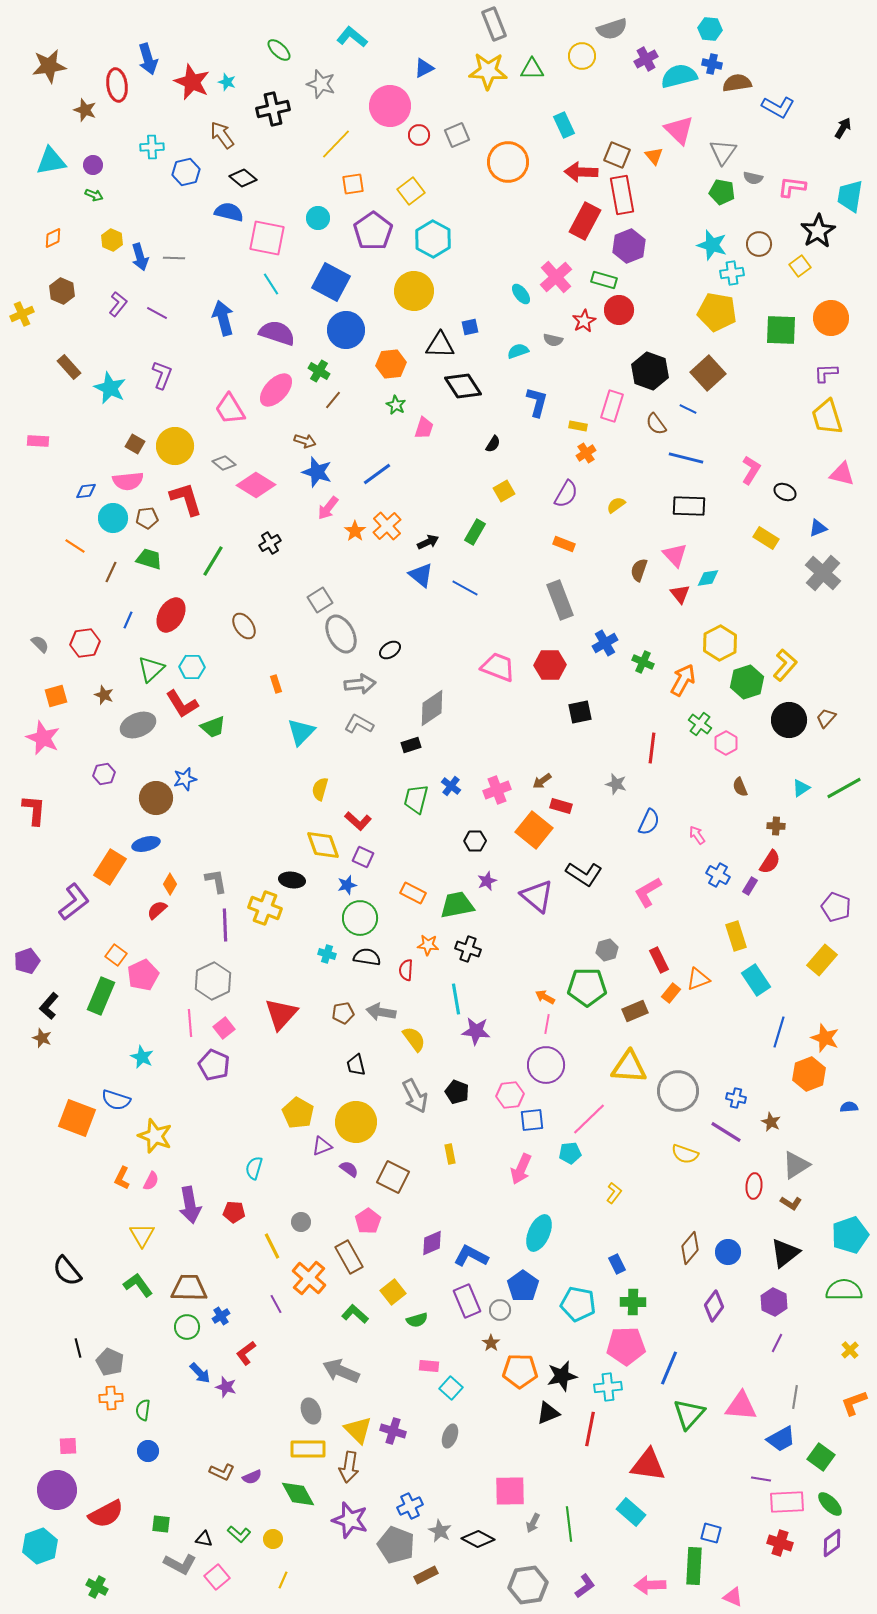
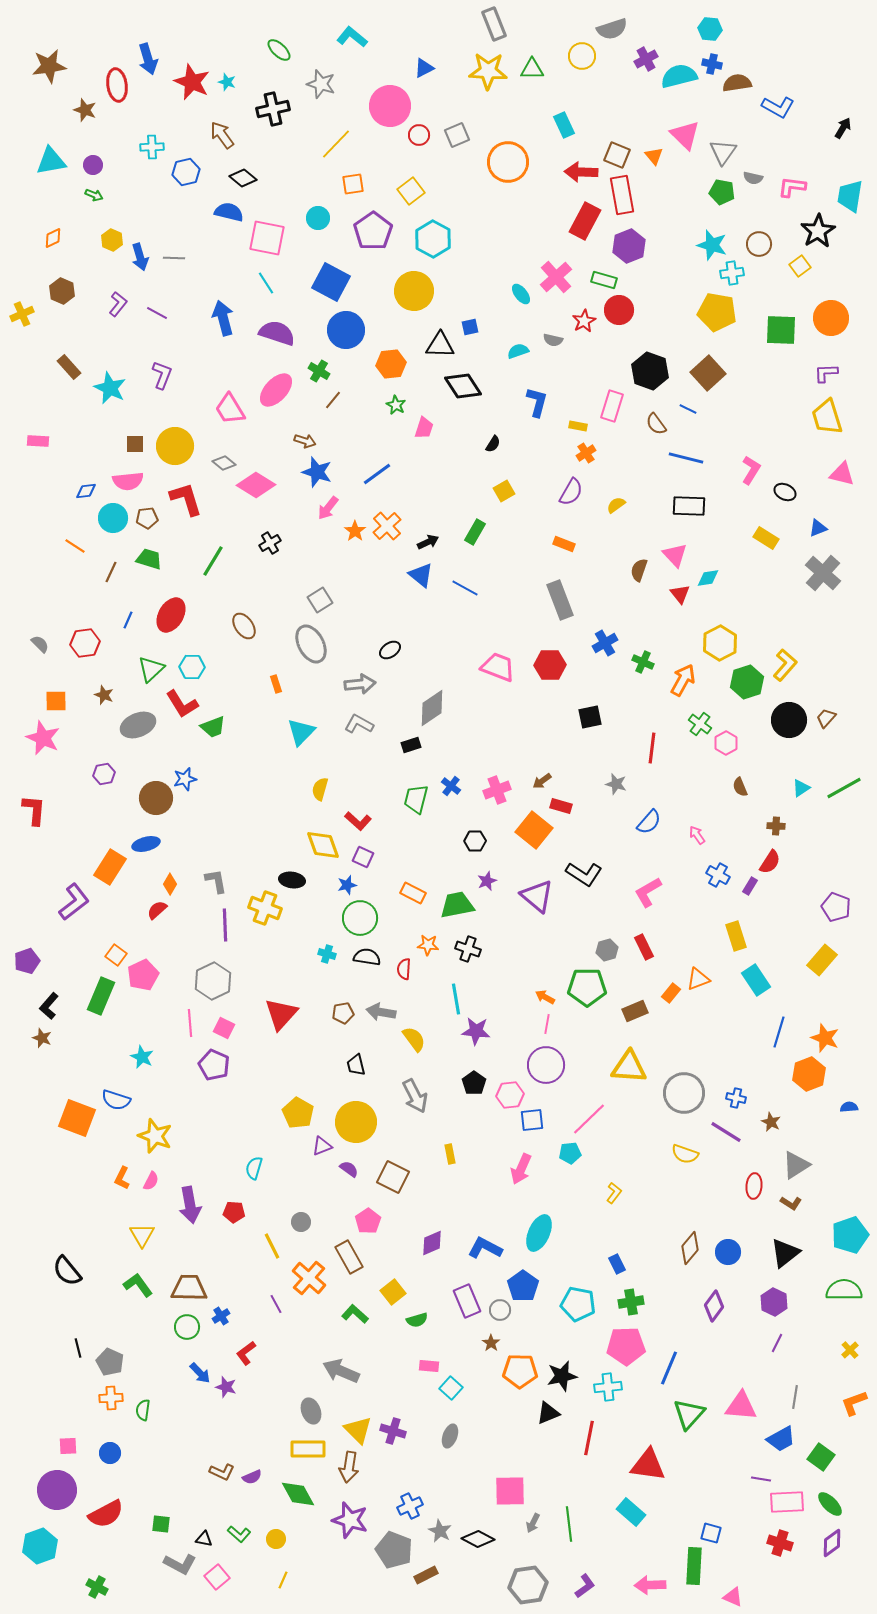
pink triangle at (679, 130): moved 6 px right, 5 px down
cyan line at (271, 284): moved 5 px left, 1 px up
brown square at (135, 444): rotated 30 degrees counterclockwise
purple semicircle at (566, 494): moved 5 px right, 2 px up
gray ellipse at (341, 634): moved 30 px left, 10 px down
orange square at (56, 696): moved 5 px down; rotated 15 degrees clockwise
black square at (580, 712): moved 10 px right, 5 px down
blue semicircle at (649, 822): rotated 16 degrees clockwise
red rectangle at (659, 960): moved 15 px left, 13 px up
red semicircle at (406, 970): moved 2 px left, 1 px up
pink square at (224, 1028): rotated 25 degrees counterclockwise
gray circle at (678, 1091): moved 6 px right, 2 px down
black pentagon at (457, 1092): moved 17 px right, 9 px up; rotated 15 degrees clockwise
blue L-shape at (471, 1256): moved 14 px right, 8 px up
green cross at (633, 1302): moved 2 px left; rotated 10 degrees counterclockwise
red line at (590, 1429): moved 1 px left, 9 px down
blue circle at (148, 1451): moved 38 px left, 2 px down
yellow circle at (273, 1539): moved 3 px right
gray pentagon at (396, 1545): moved 2 px left, 5 px down
